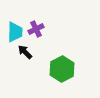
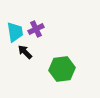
cyan trapezoid: rotated 10 degrees counterclockwise
green hexagon: rotated 20 degrees clockwise
